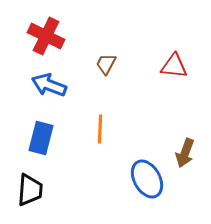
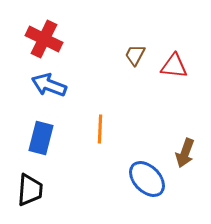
red cross: moved 2 px left, 3 px down
brown trapezoid: moved 29 px right, 9 px up
blue ellipse: rotated 15 degrees counterclockwise
